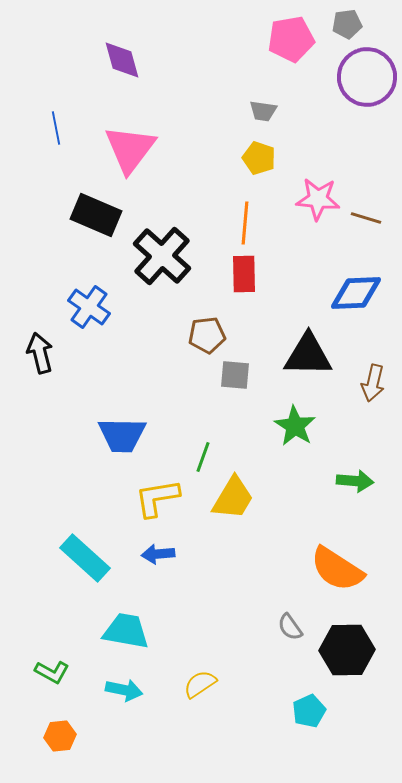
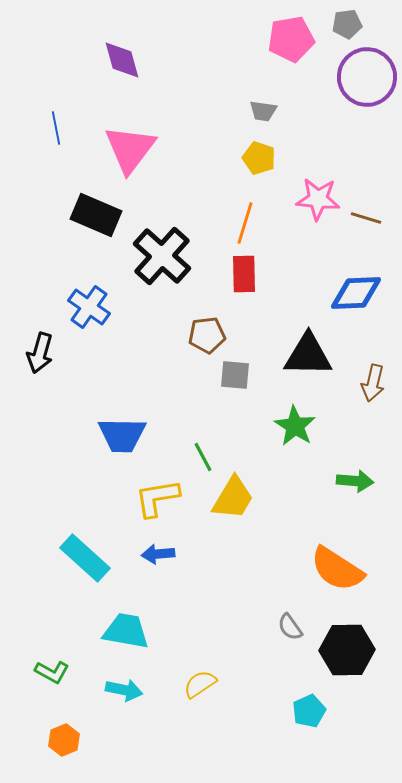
orange line: rotated 12 degrees clockwise
black arrow: rotated 150 degrees counterclockwise
green line: rotated 48 degrees counterclockwise
orange hexagon: moved 4 px right, 4 px down; rotated 16 degrees counterclockwise
